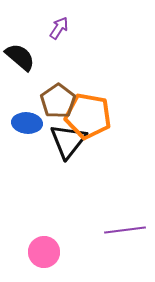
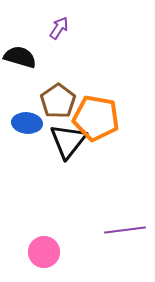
black semicircle: rotated 24 degrees counterclockwise
orange pentagon: moved 8 px right, 2 px down
